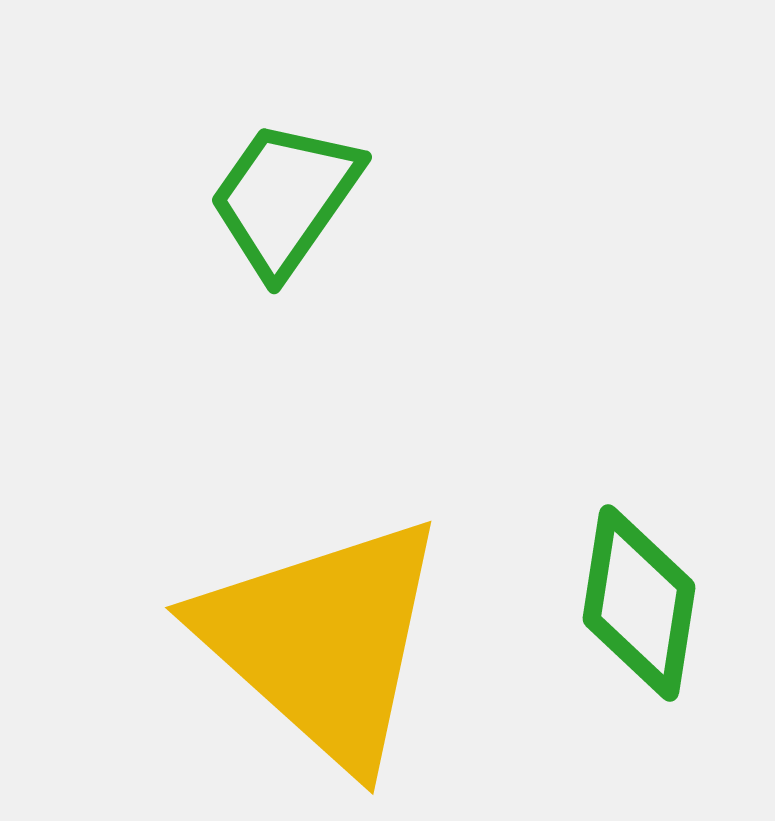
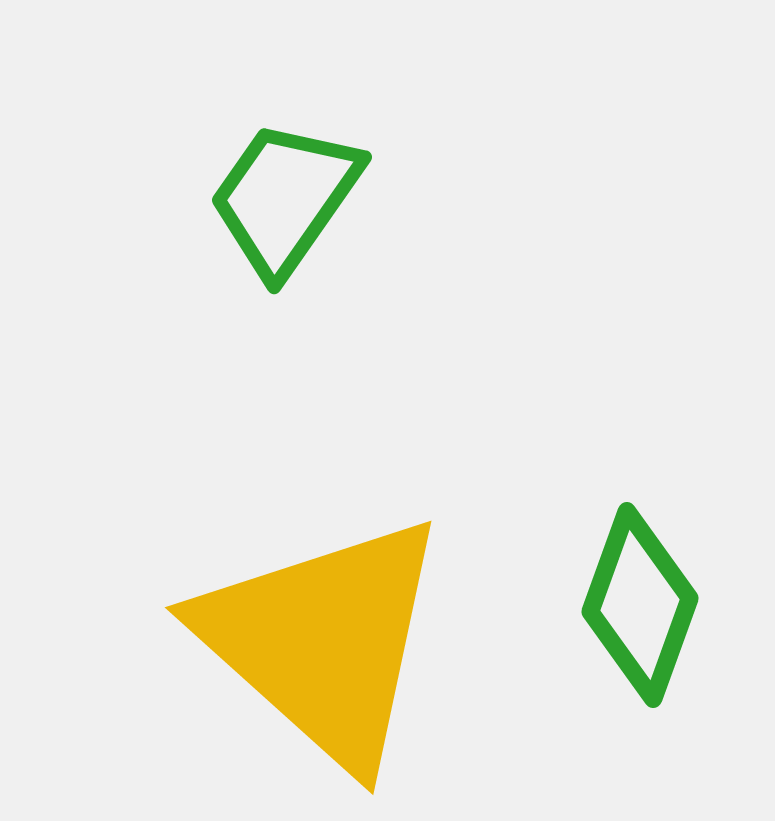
green diamond: moved 1 px right, 2 px down; rotated 11 degrees clockwise
